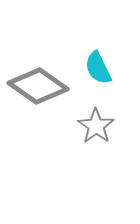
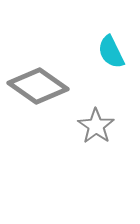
cyan semicircle: moved 13 px right, 16 px up
